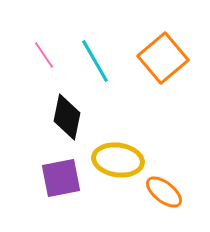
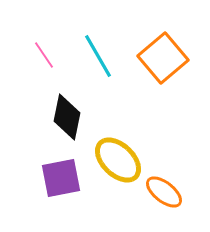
cyan line: moved 3 px right, 5 px up
yellow ellipse: rotated 36 degrees clockwise
